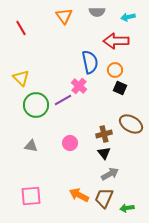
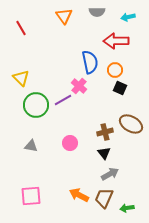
brown cross: moved 1 px right, 2 px up
